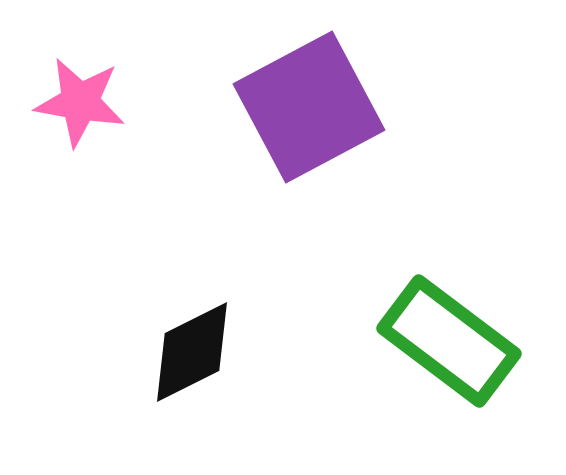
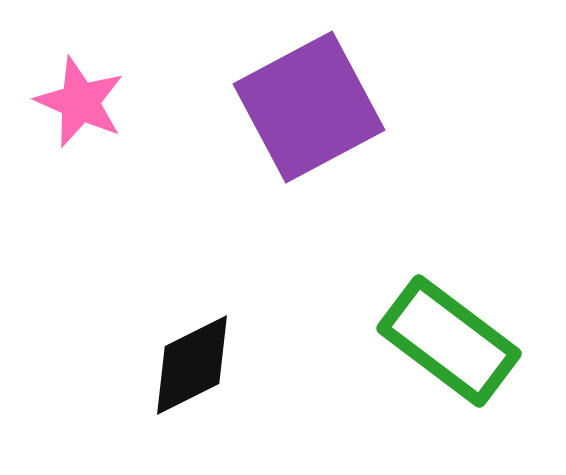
pink star: rotated 14 degrees clockwise
black diamond: moved 13 px down
